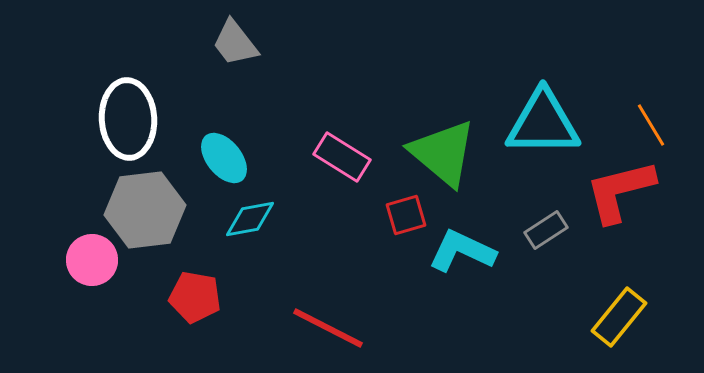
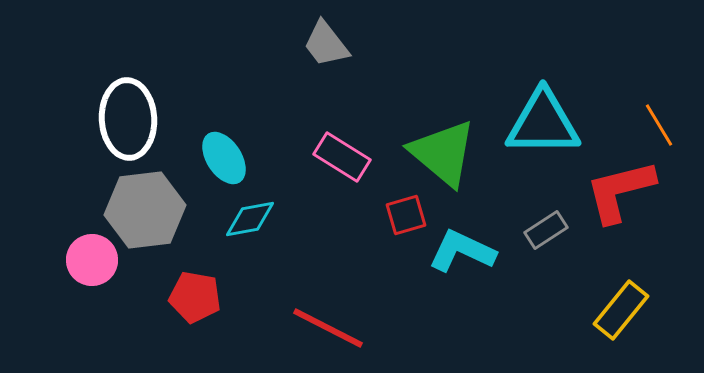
gray trapezoid: moved 91 px right, 1 px down
orange line: moved 8 px right
cyan ellipse: rotated 6 degrees clockwise
yellow rectangle: moved 2 px right, 7 px up
